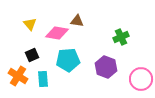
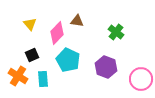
pink diamond: rotated 55 degrees counterclockwise
green cross: moved 5 px left, 5 px up; rotated 28 degrees counterclockwise
cyan pentagon: rotated 30 degrees clockwise
